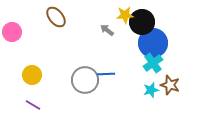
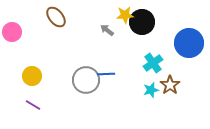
blue circle: moved 36 px right
yellow circle: moved 1 px down
gray circle: moved 1 px right
brown star: rotated 18 degrees clockwise
